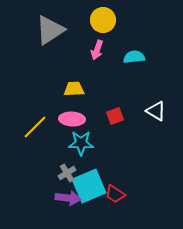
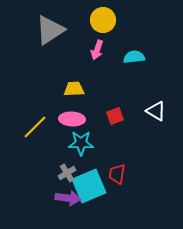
red trapezoid: moved 2 px right, 20 px up; rotated 65 degrees clockwise
